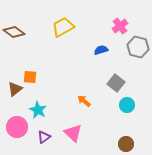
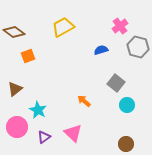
orange square: moved 2 px left, 21 px up; rotated 24 degrees counterclockwise
